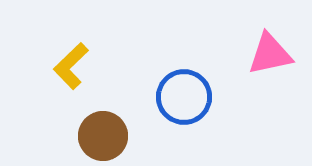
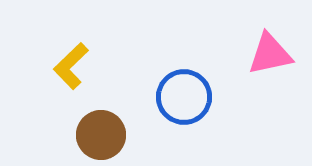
brown circle: moved 2 px left, 1 px up
